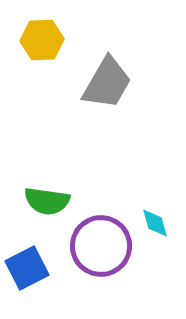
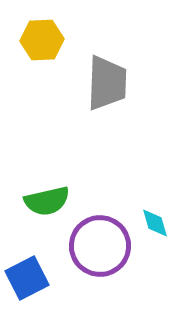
gray trapezoid: rotated 28 degrees counterclockwise
green semicircle: rotated 21 degrees counterclockwise
purple circle: moved 1 px left
blue square: moved 10 px down
